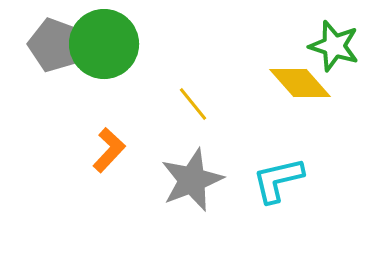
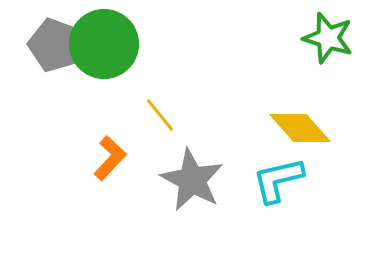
green star: moved 6 px left, 8 px up
yellow diamond: moved 45 px down
yellow line: moved 33 px left, 11 px down
orange L-shape: moved 1 px right, 8 px down
gray star: rotated 22 degrees counterclockwise
